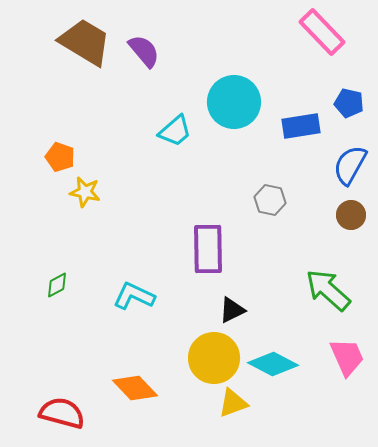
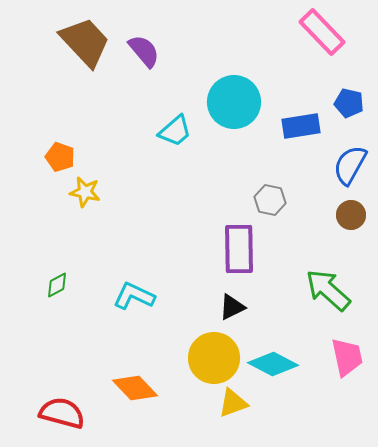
brown trapezoid: rotated 16 degrees clockwise
purple rectangle: moved 31 px right
black triangle: moved 3 px up
pink trapezoid: rotated 12 degrees clockwise
